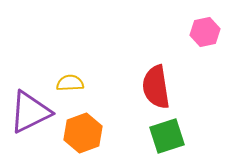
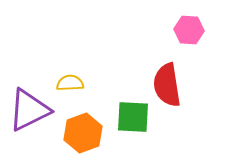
pink hexagon: moved 16 px left, 2 px up; rotated 16 degrees clockwise
red semicircle: moved 11 px right, 2 px up
purple triangle: moved 1 px left, 2 px up
green square: moved 34 px left, 19 px up; rotated 21 degrees clockwise
